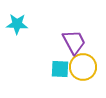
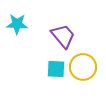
purple trapezoid: moved 11 px left, 6 px up; rotated 12 degrees counterclockwise
cyan square: moved 4 px left
